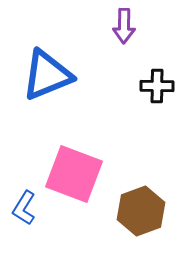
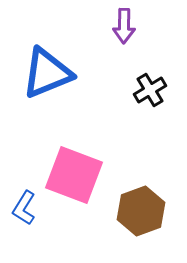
blue triangle: moved 2 px up
black cross: moved 7 px left, 4 px down; rotated 32 degrees counterclockwise
pink square: moved 1 px down
